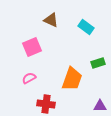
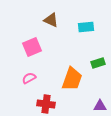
cyan rectangle: rotated 42 degrees counterclockwise
